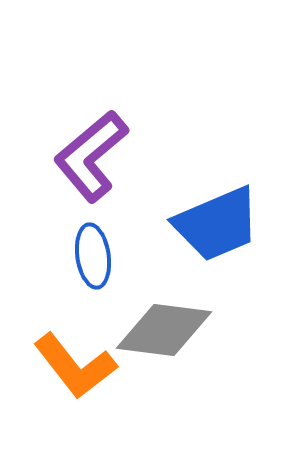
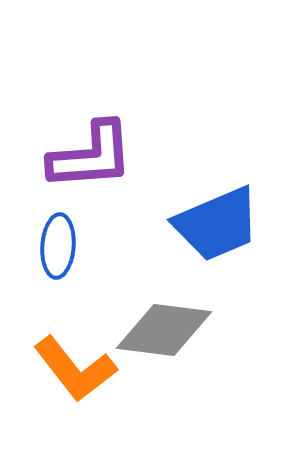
purple L-shape: rotated 144 degrees counterclockwise
blue ellipse: moved 35 px left, 10 px up; rotated 12 degrees clockwise
orange L-shape: moved 3 px down
